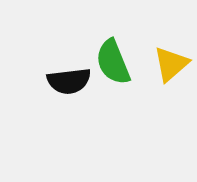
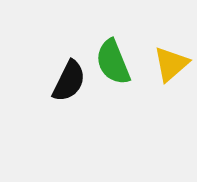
black semicircle: rotated 57 degrees counterclockwise
